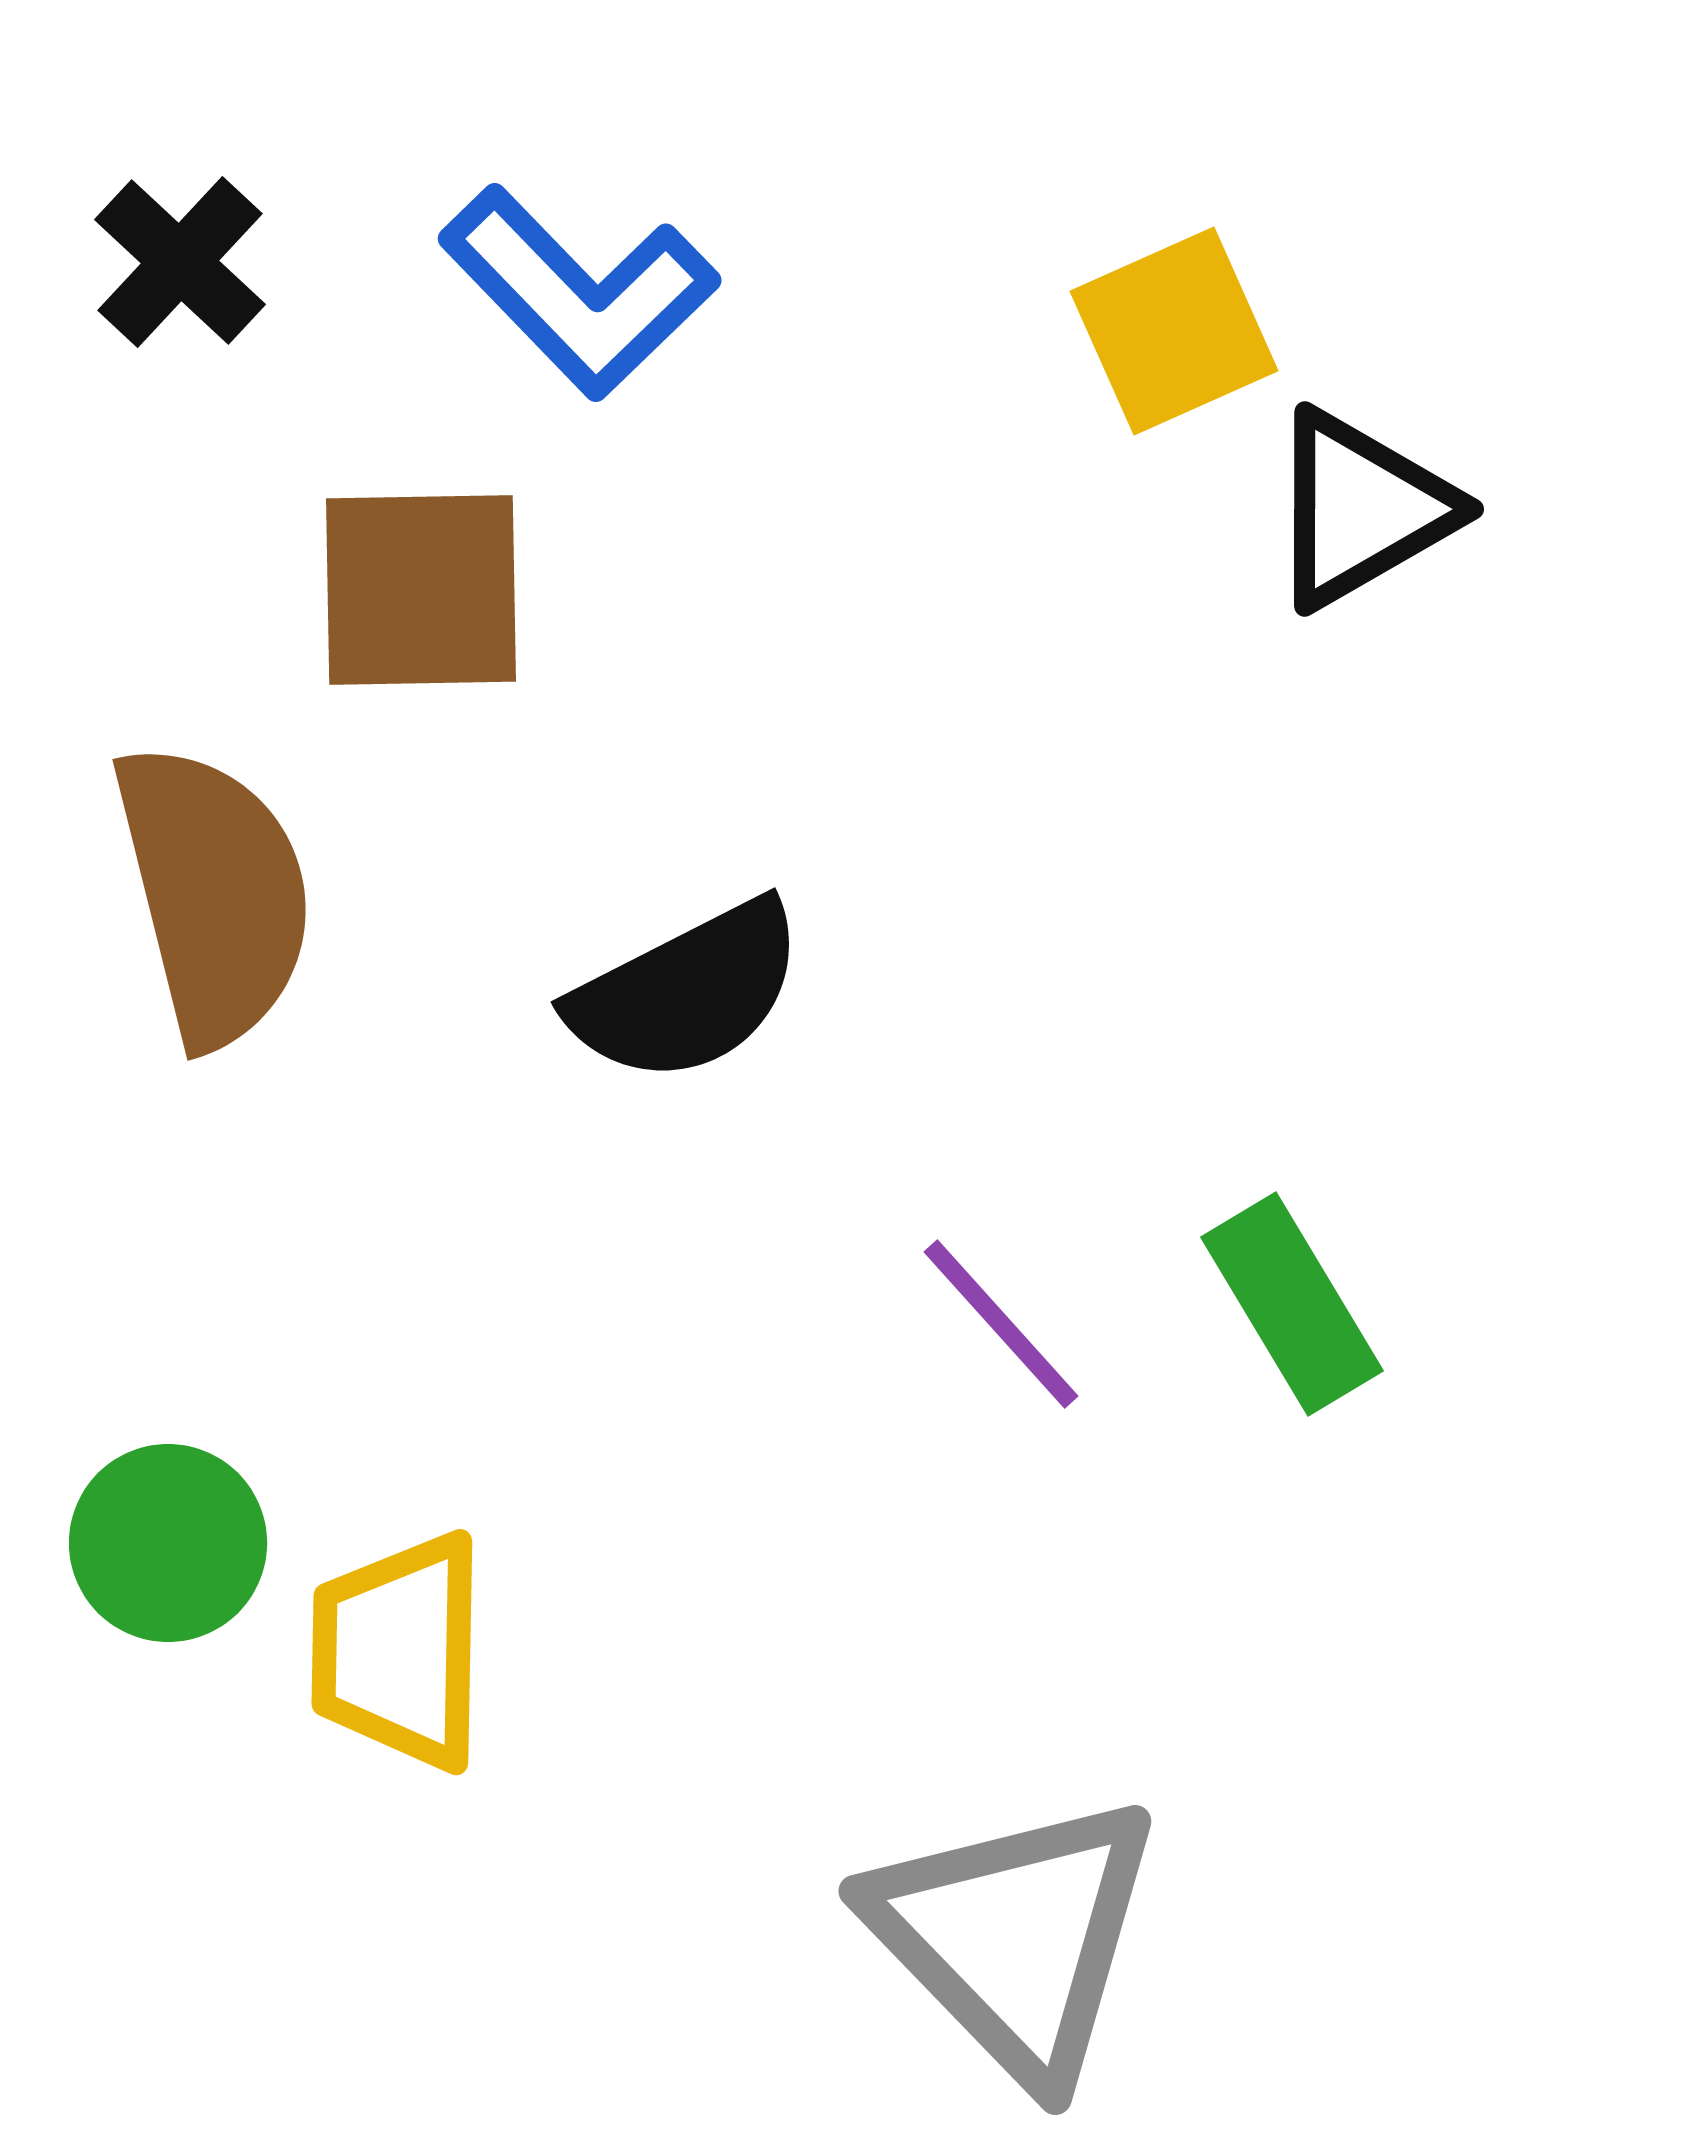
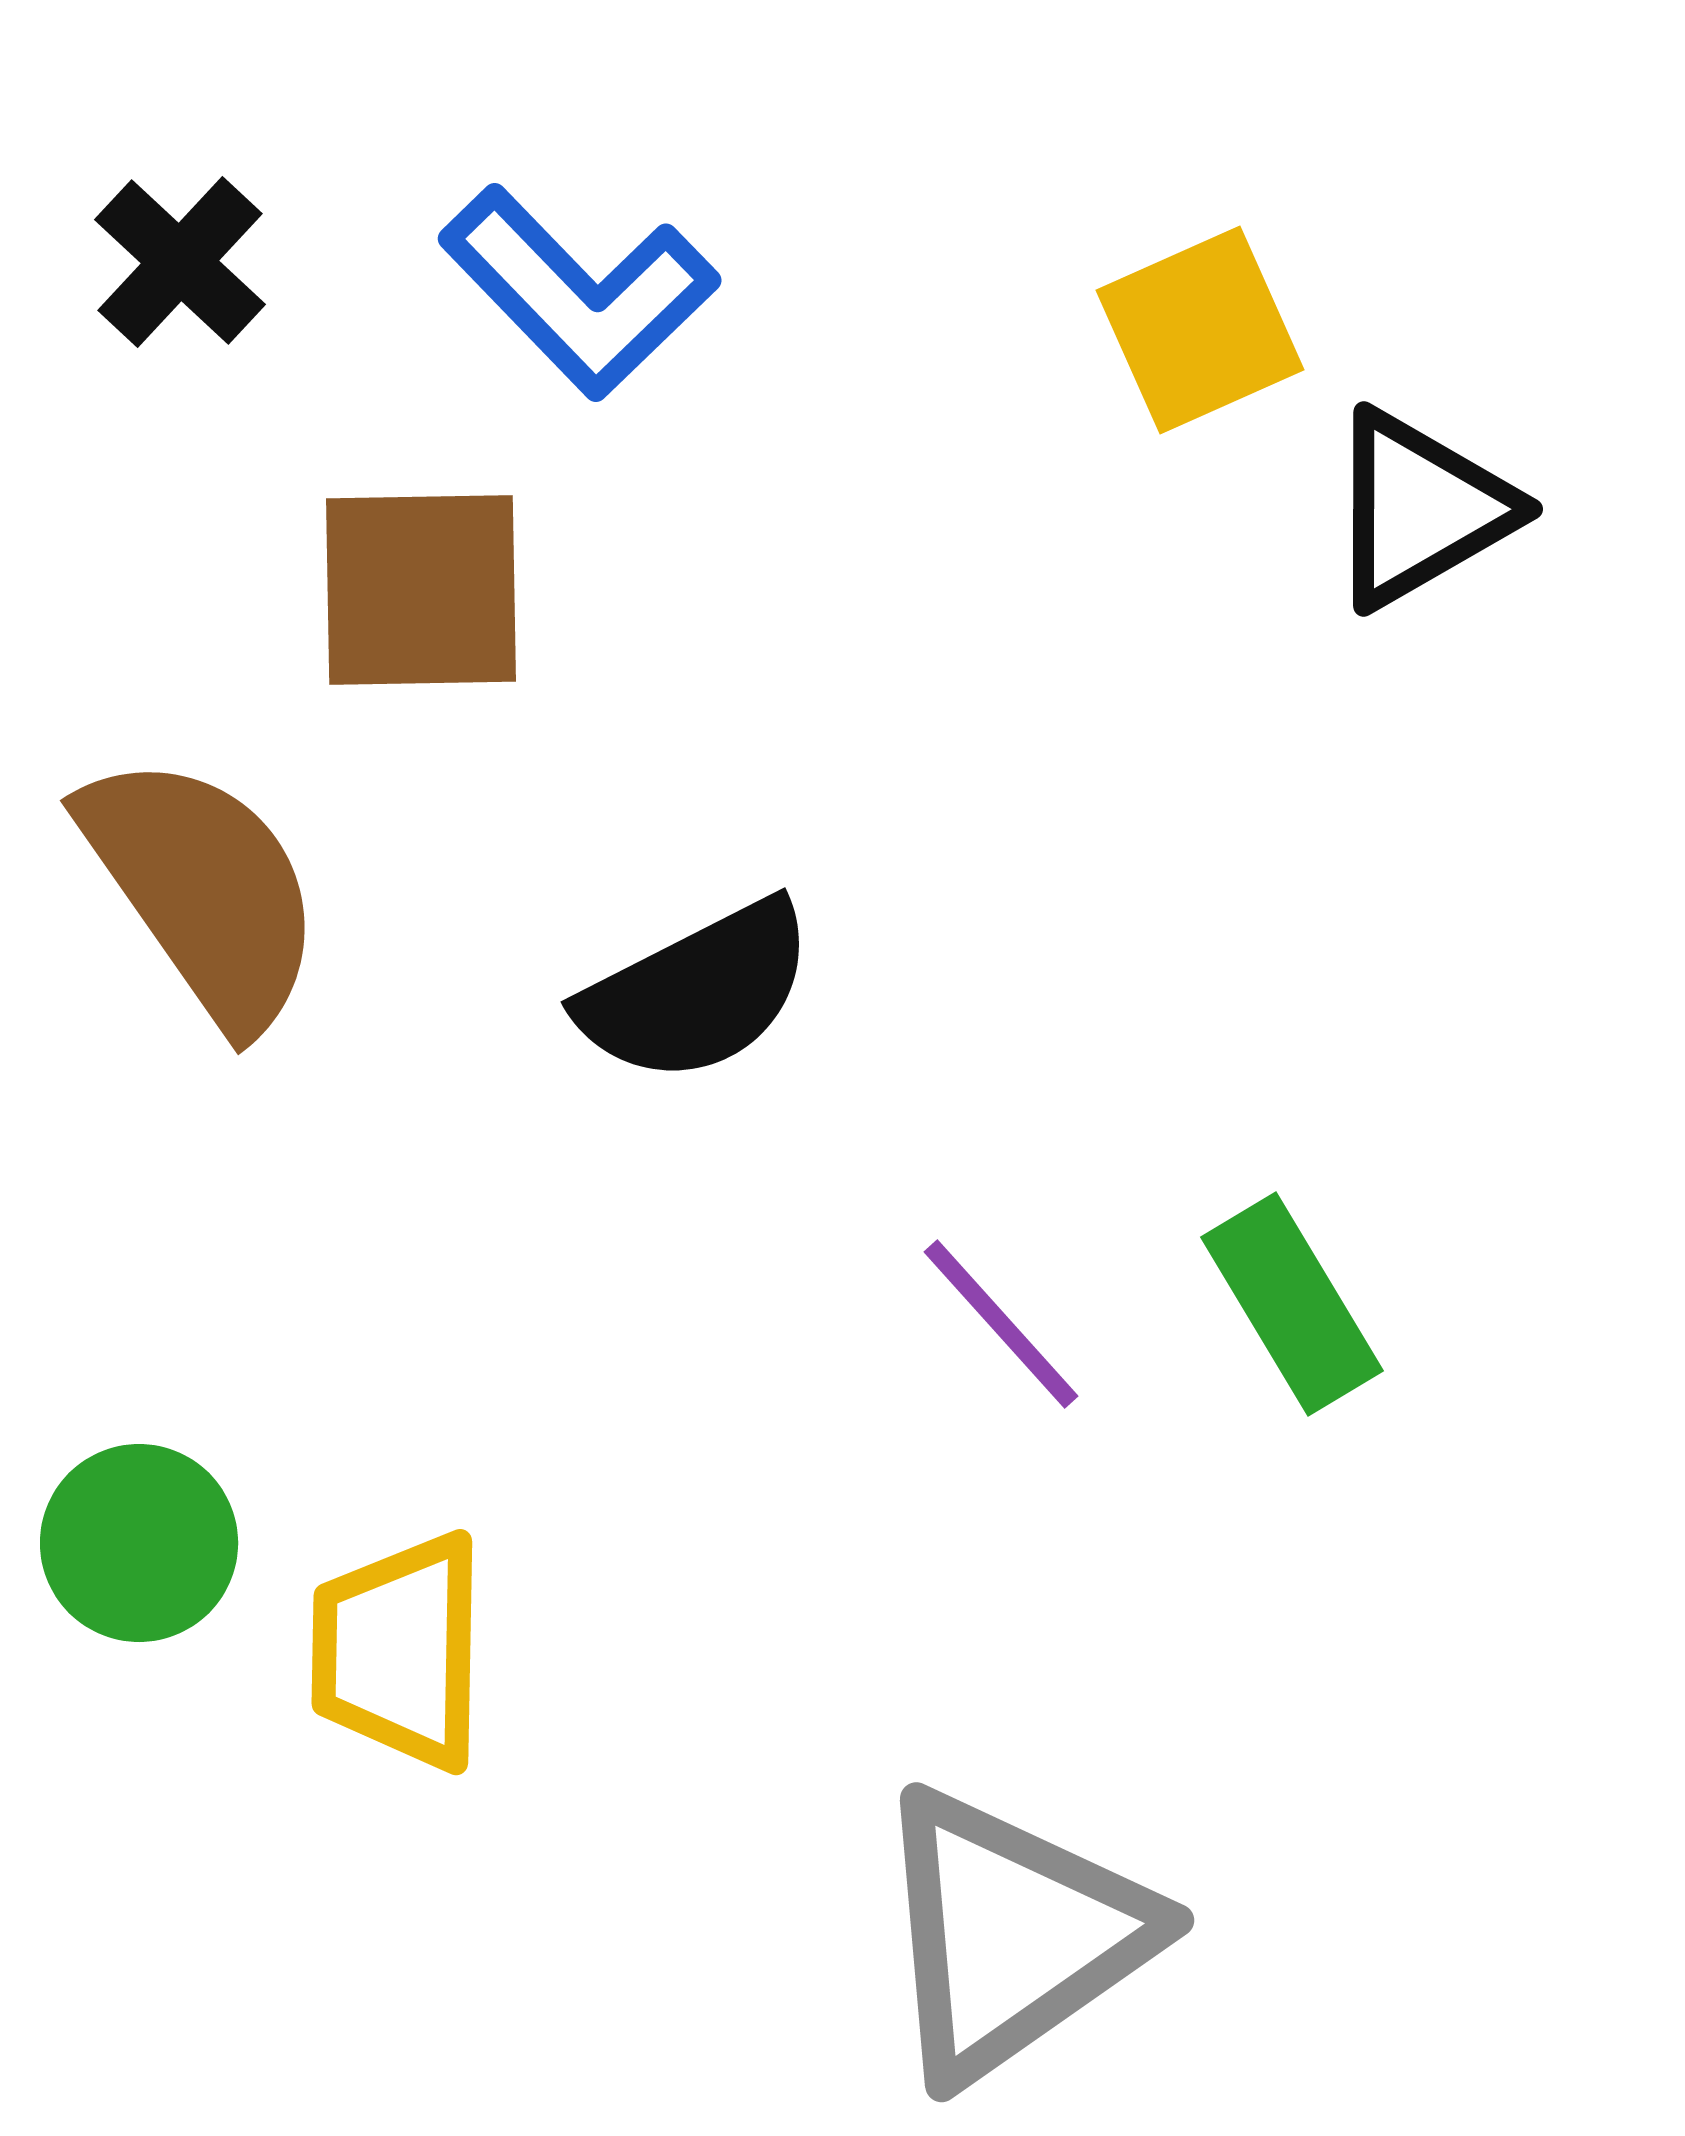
yellow square: moved 26 px right, 1 px up
black triangle: moved 59 px right
brown semicircle: moved 11 px left, 4 px up; rotated 21 degrees counterclockwise
black semicircle: moved 10 px right
green circle: moved 29 px left
gray triangle: moved 3 px left, 2 px up; rotated 39 degrees clockwise
